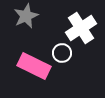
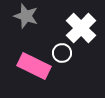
gray star: rotated 30 degrees counterclockwise
white cross: rotated 12 degrees counterclockwise
